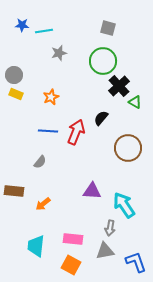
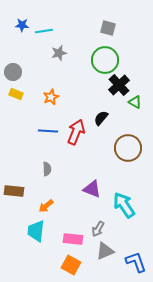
green circle: moved 2 px right, 1 px up
gray circle: moved 1 px left, 3 px up
black cross: moved 1 px up
gray semicircle: moved 7 px right, 7 px down; rotated 40 degrees counterclockwise
purple triangle: moved 2 px up; rotated 18 degrees clockwise
orange arrow: moved 3 px right, 2 px down
gray arrow: moved 12 px left, 1 px down; rotated 21 degrees clockwise
cyan trapezoid: moved 15 px up
gray triangle: rotated 12 degrees counterclockwise
